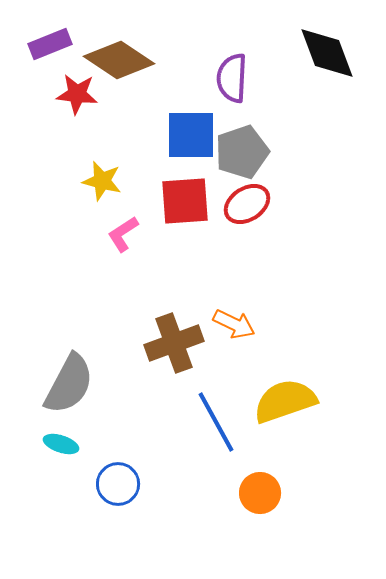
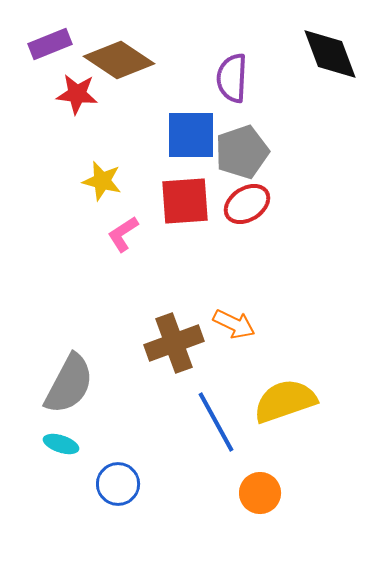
black diamond: moved 3 px right, 1 px down
